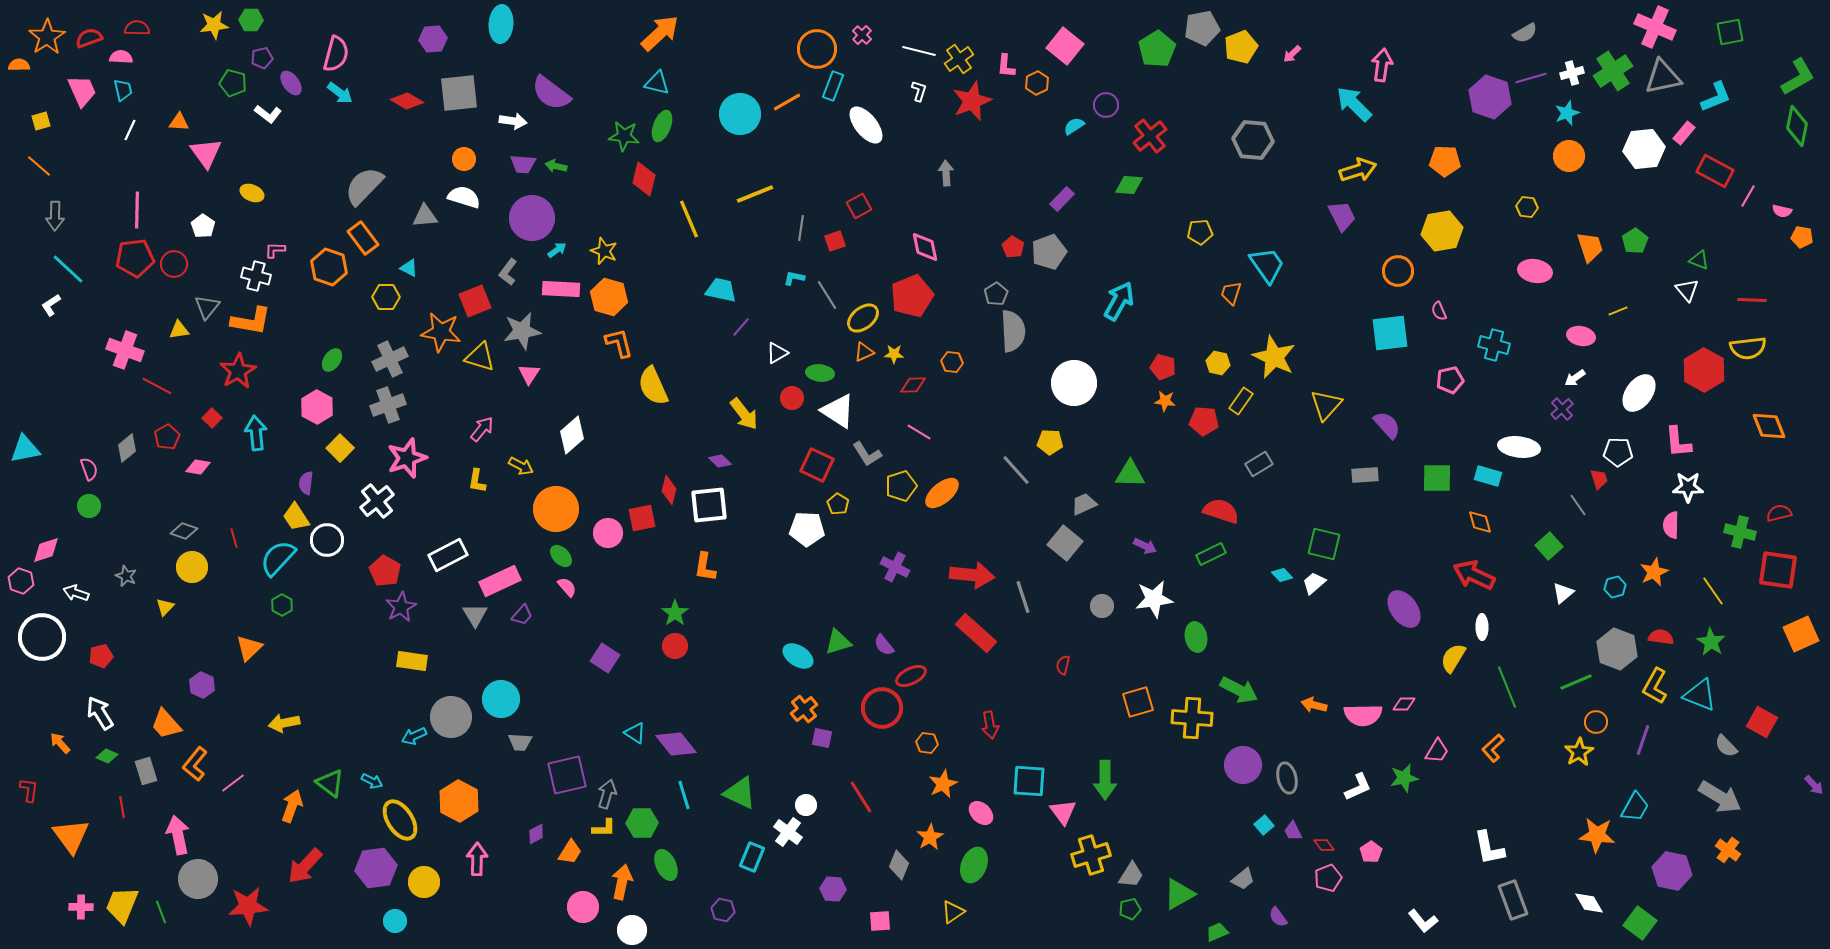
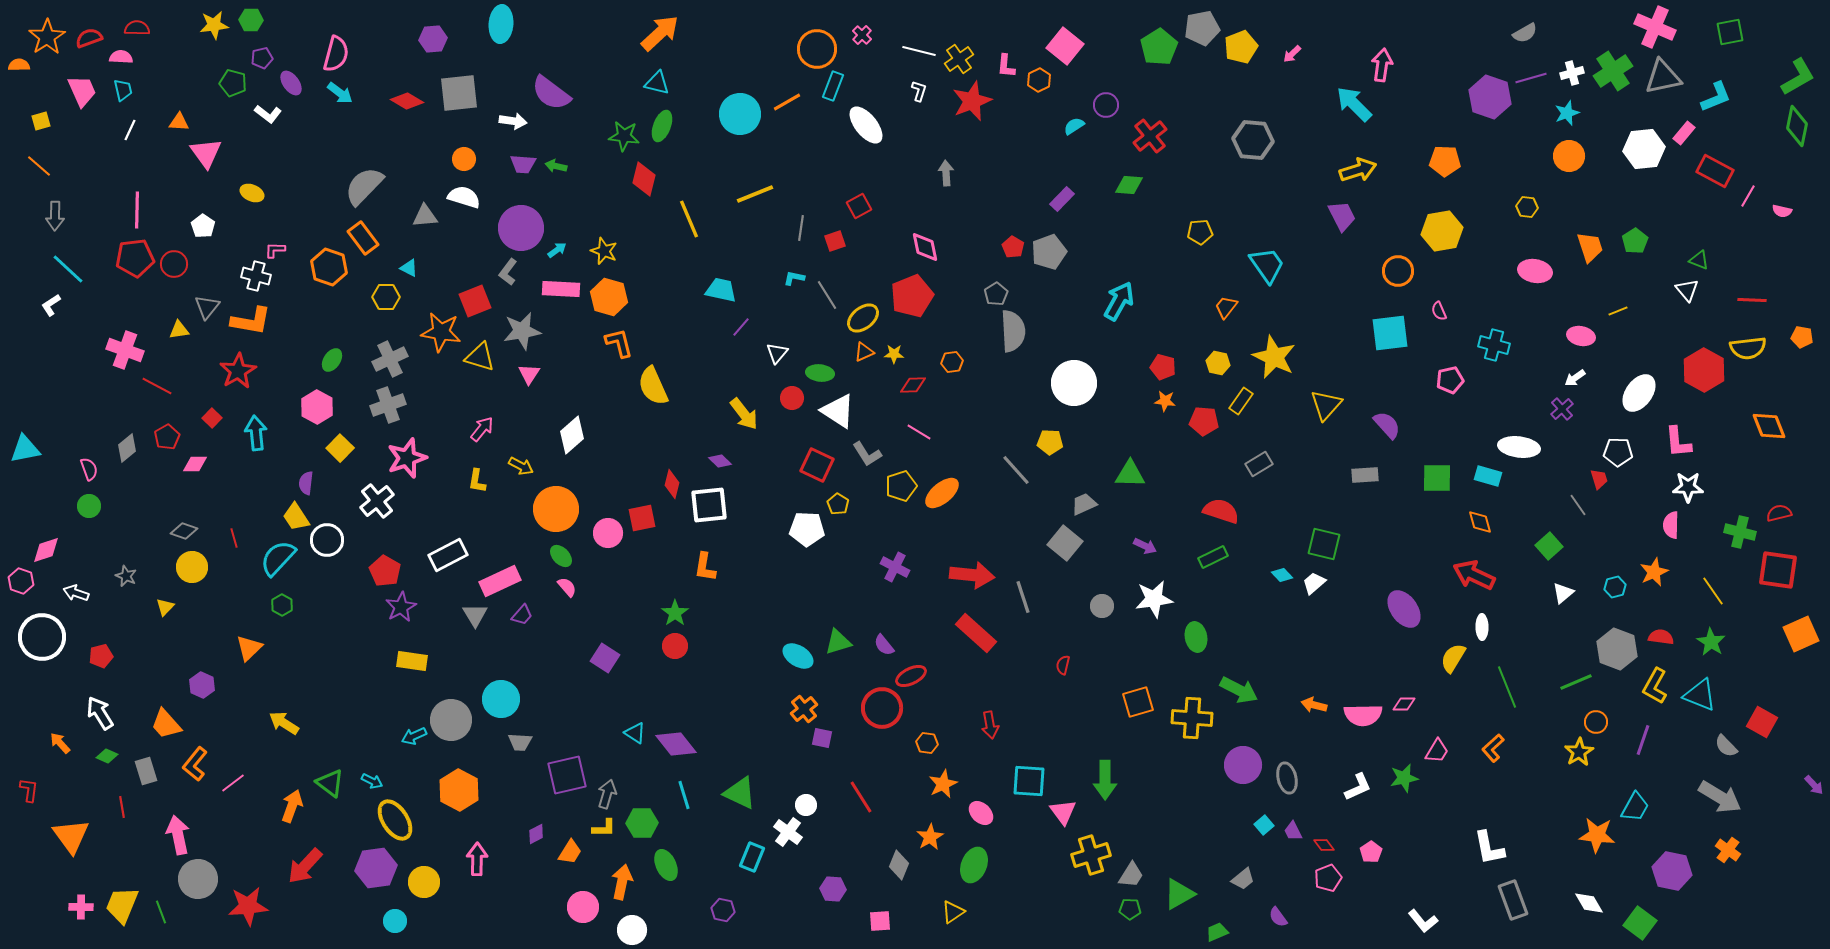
green pentagon at (1157, 49): moved 2 px right, 2 px up
orange hexagon at (1037, 83): moved 2 px right, 3 px up
purple circle at (532, 218): moved 11 px left, 10 px down
orange pentagon at (1802, 237): moved 100 px down
orange trapezoid at (1231, 293): moved 5 px left, 14 px down; rotated 20 degrees clockwise
white triangle at (777, 353): rotated 20 degrees counterclockwise
orange hexagon at (952, 362): rotated 15 degrees counterclockwise
pink diamond at (198, 467): moved 3 px left, 3 px up; rotated 10 degrees counterclockwise
red diamond at (669, 490): moved 3 px right, 6 px up
green rectangle at (1211, 554): moved 2 px right, 3 px down
gray circle at (451, 717): moved 3 px down
yellow arrow at (284, 723): rotated 44 degrees clockwise
orange hexagon at (459, 801): moved 11 px up
yellow ellipse at (400, 820): moved 5 px left
green pentagon at (1130, 909): rotated 15 degrees clockwise
